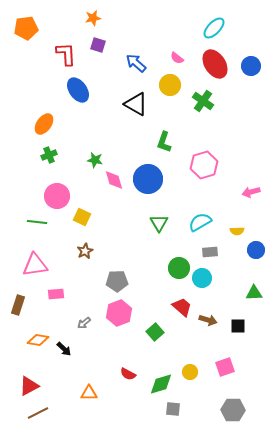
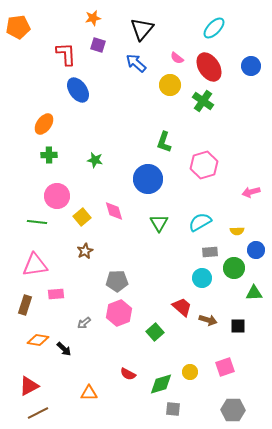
orange pentagon at (26, 28): moved 8 px left, 1 px up
red ellipse at (215, 64): moved 6 px left, 3 px down
black triangle at (136, 104): moved 6 px right, 75 px up; rotated 40 degrees clockwise
green cross at (49, 155): rotated 21 degrees clockwise
pink diamond at (114, 180): moved 31 px down
yellow square at (82, 217): rotated 24 degrees clockwise
green circle at (179, 268): moved 55 px right
brown rectangle at (18, 305): moved 7 px right
